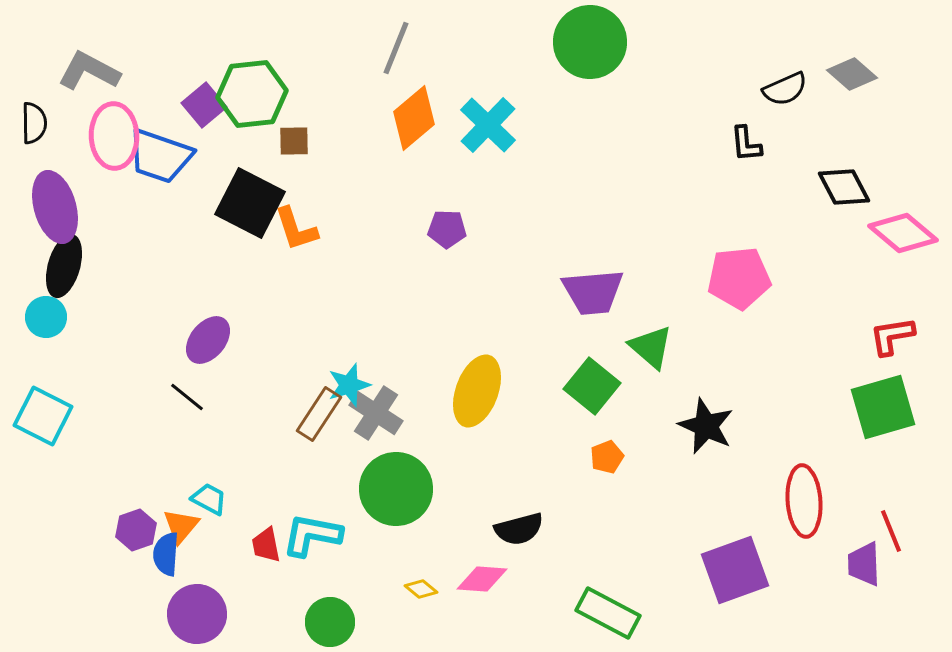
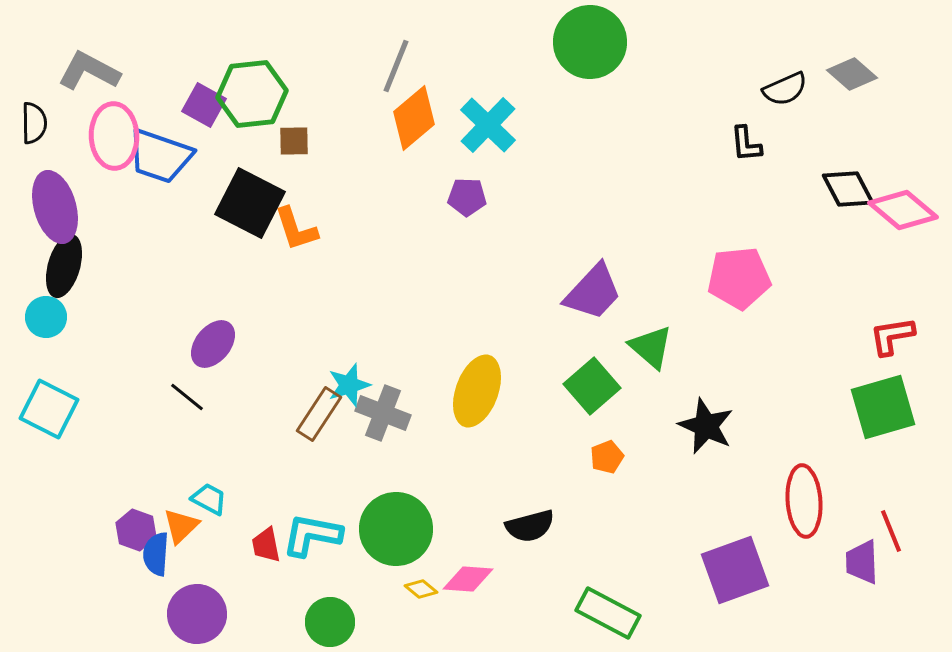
gray line at (396, 48): moved 18 px down
purple square at (204, 105): rotated 21 degrees counterclockwise
black diamond at (844, 187): moved 4 px right, 2 px down
purple pentagon at (447, 229): moved 20 px right, 32 px up
pink diamond at (903, 233): moved 23 px up
purple trapezoid at (593, 292): rotated 42 degrees counterclockwise
purple ellipse at (208, 340): moved 5 px right, 4 px down
green square at (592, 386): rotated 10 degrees clockwise
gray cross at (376, 413): moved 7 px right; rotated 12 degrees counterclockwise
cyan square at (43, 416): moved 6 px right, 7 px up
green circle at (396, 489): moved 40 px down
orange triangle at (181, 526): rotated 6 degrees clockwise
black semicircle at (519, 529): moved 11 px right, 3 px up
purple hexagon at (136, 530): rotated 21 degrees counterclockwise
blue semicircle at (166, 554): moved 10 px left
purple trapezoid at (864, 564): moved 2 px left, 2 px up
pink diamond at (482, 579): moved 14 px left
